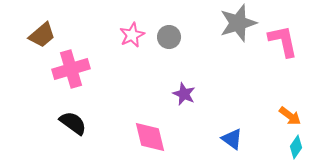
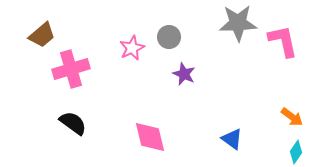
gray star: rotated 15 degrees clockwise
pink star: moved 13 px down
purple star: moved 20 px up
orange arrow: moved 2 px right, 1 px down
cyan diamond: moved 5 px down
